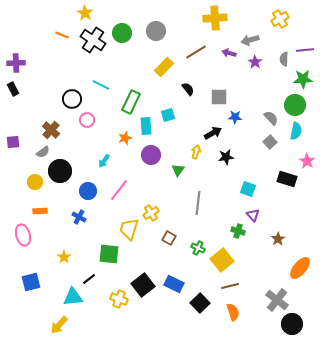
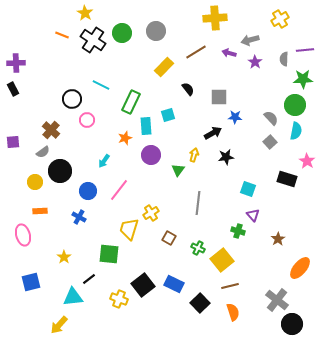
yellow arrow at (196, 152): moved 2 px left, 3 px down
